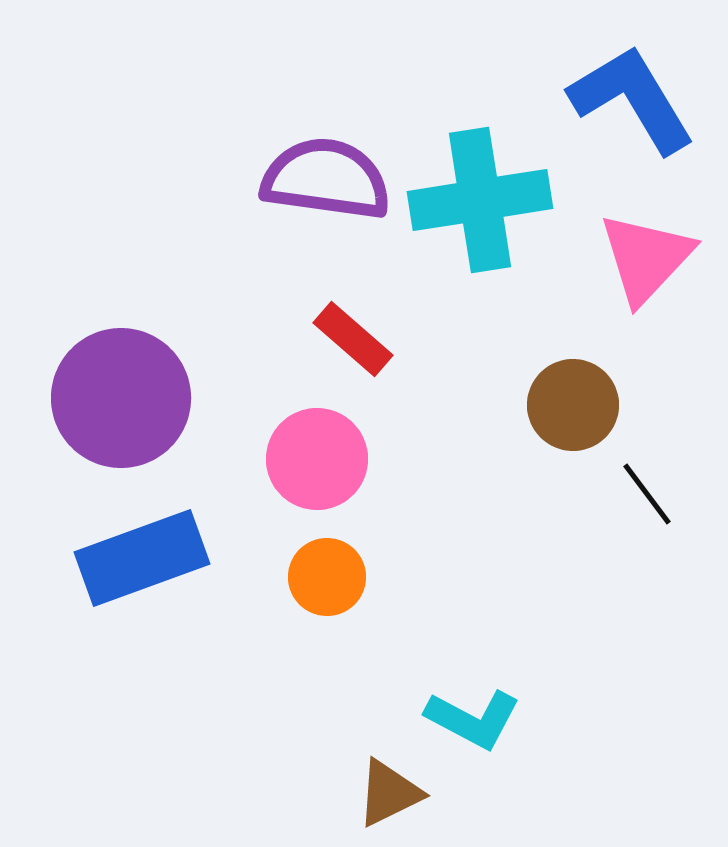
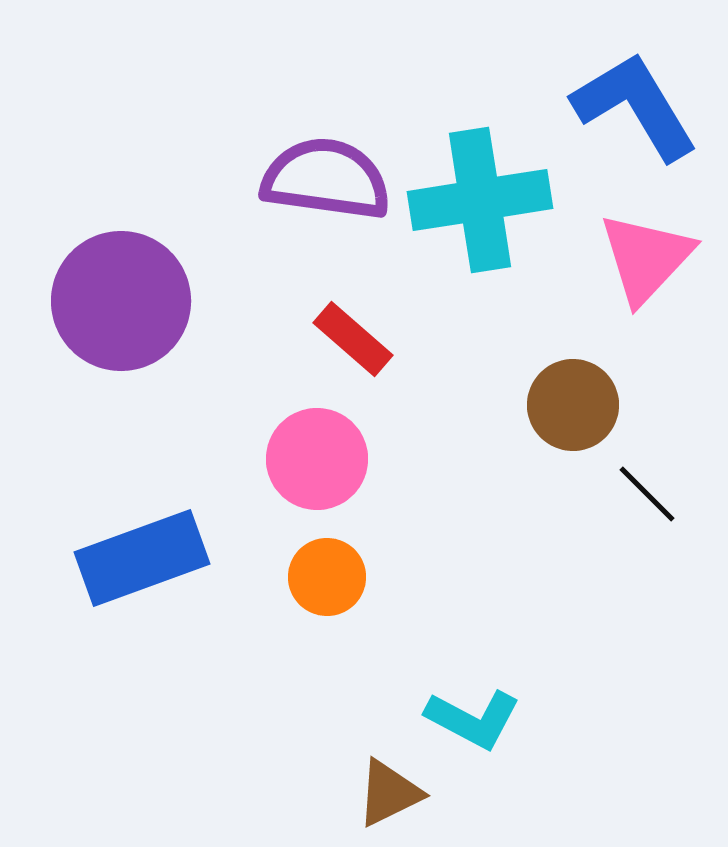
blue L-shape: moved 3 px right, 7 px down
purple circle: moved 97 px up
black line: rotated 8 degrees counterclockwise
